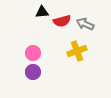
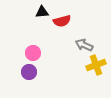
gray arrow: moved 1 px left, 21 px down
yellow cross: moved 19 px right, 14 px down
purple circle: moved 4 px left
